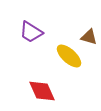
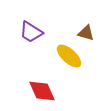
brown triangle: moved 3 px left, 4 px up
